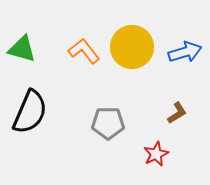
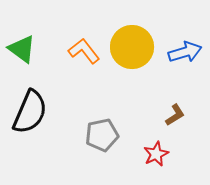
green triangle: rotated 20 degrees clockwise
brown L-shape: moved 2 px left, 2 px down
gray pentagon: moved 6 px left, 12 px down; rotated 12 degrees counterclockwise
